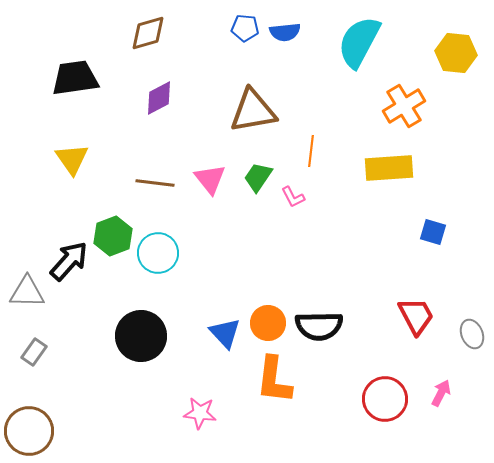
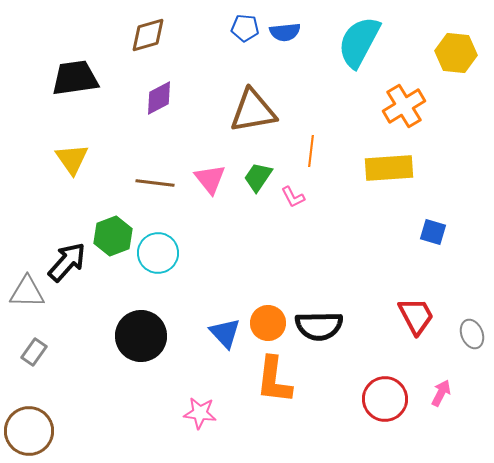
brown diamond: moved 2 px down
black arrow: moved 2 px left, 1 px down
